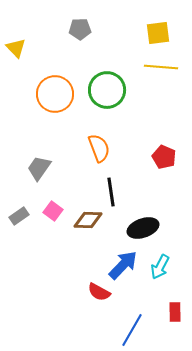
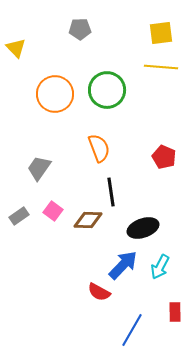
yellow square: moved 3 px right
